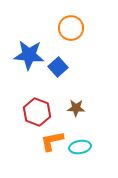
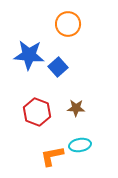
orange circle: moved 3 px left, 4 px up
orange L-shape: moved 15 px down
cyan ellipse: moved 2 px up
